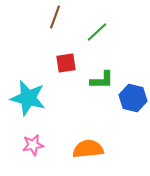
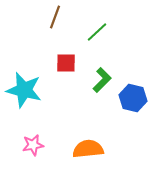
red square: rotated 10 degrees clockwise
green L-shape: rotated 45 degrees counterclockwise
cyan star: moved 4 px left, 8 px up
